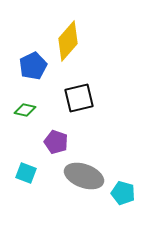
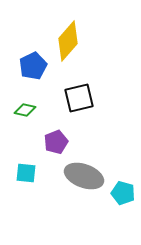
purple pentagon: rotated 30 degrees clockwise
cyan square: rotated 15 degrees counterclockwise
